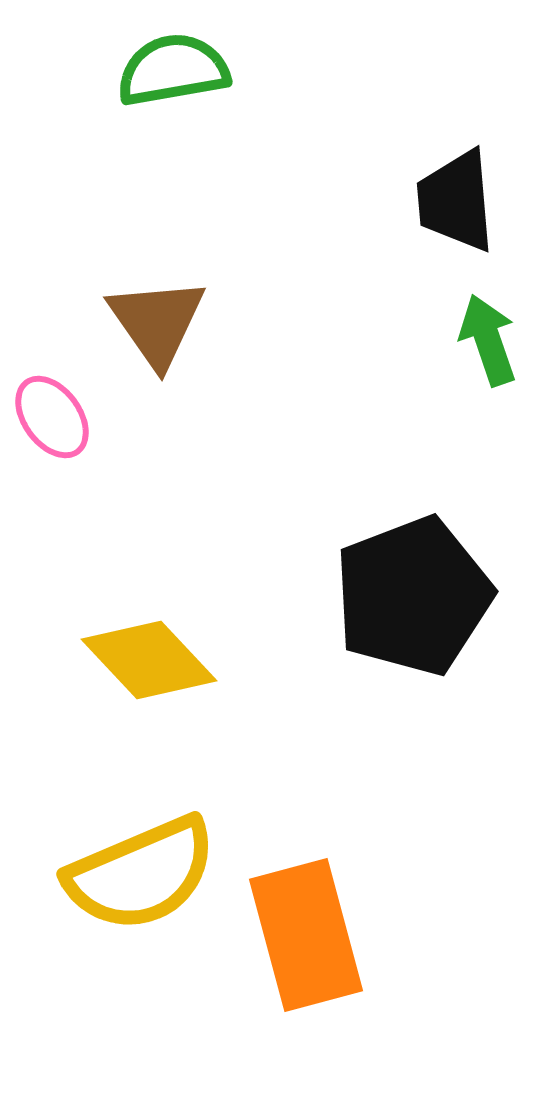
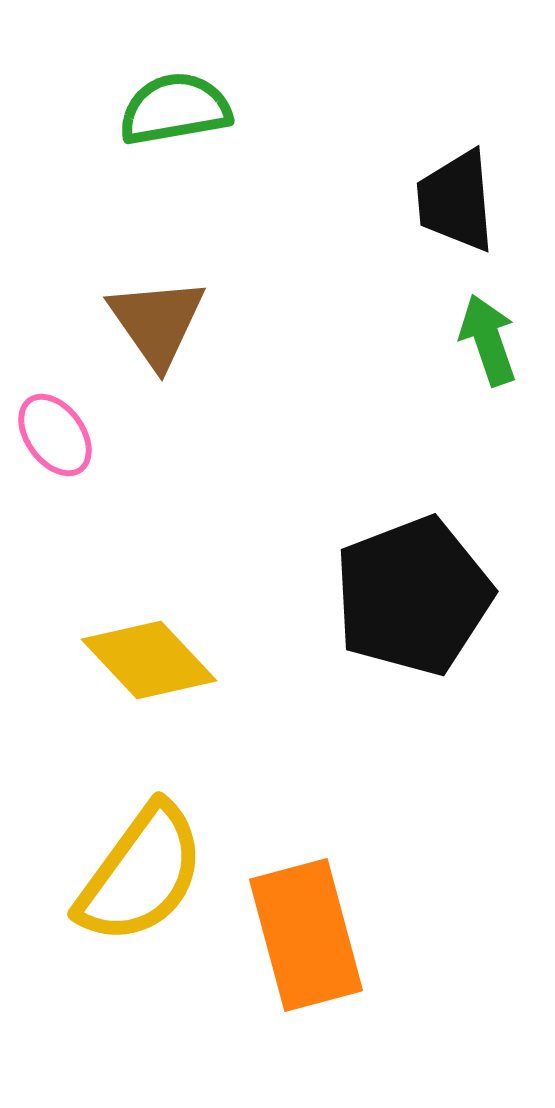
green semicircle: moved 2 px right, 39 px down
pink ellipse: moved 3 px right, 18 px down
yellow semicircle: rotated 31 degrees counterclockwise
